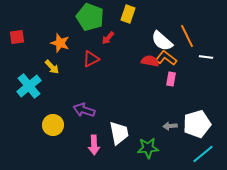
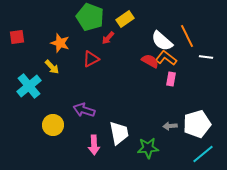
yellow rectangle: moved 3 px left, 5 px down; rotated 36 degrees clockwise
red semicircle: rotated 18 degrees clockwise
